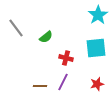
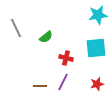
cyan star: rotated 24 degrees clockwise
gray line: rotated 12 degrees clockwise
